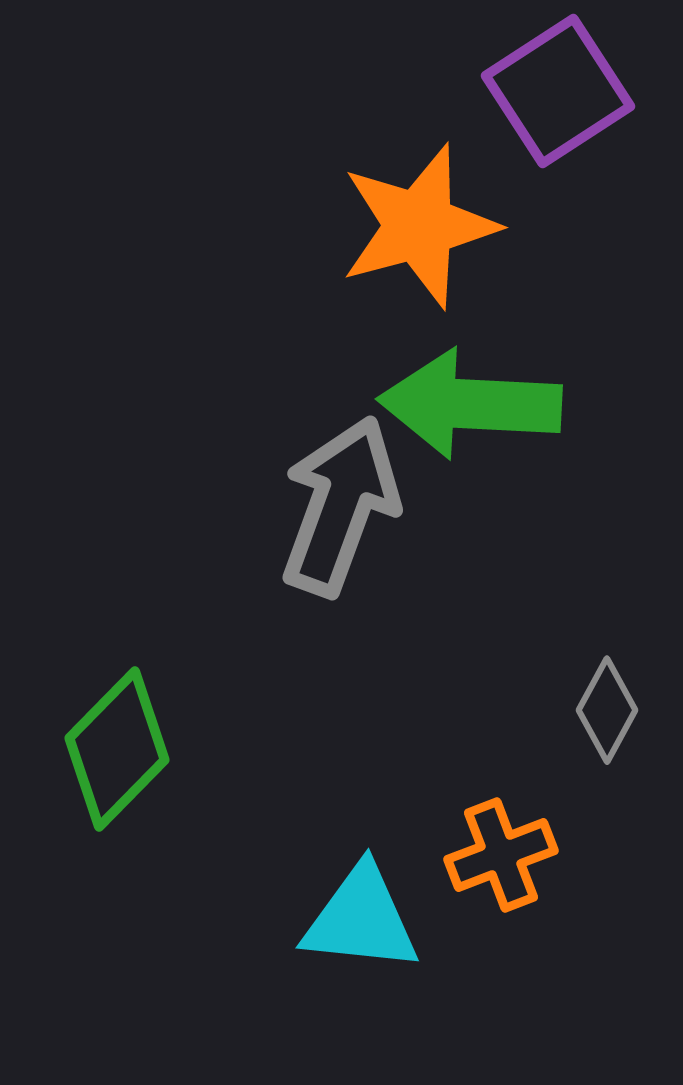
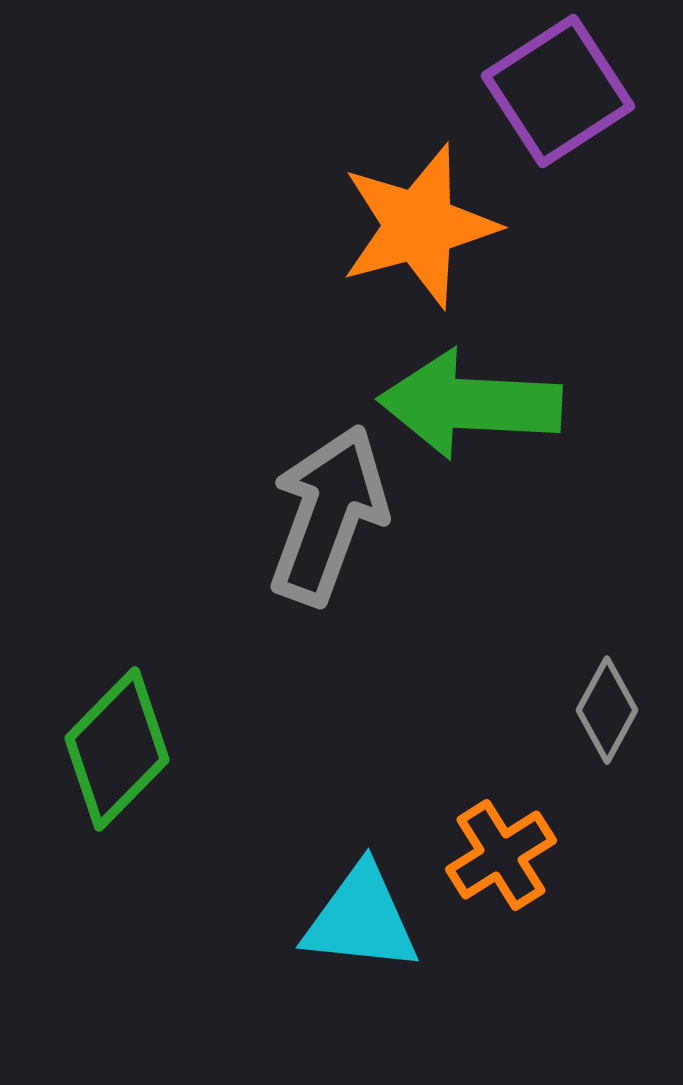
gray arrow: moved 12 px left, 9 px down
orange cross: rotated 11 degrees counterclockwise
